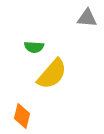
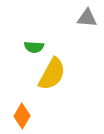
yellow semicircle: rotated 12 degrees counterclockwise
orange diamond: rotated 15 degrees clockwise
